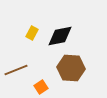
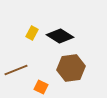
black diamond: rotated 44 degrees clockwise
brown hexagon: rotated 12 degrees counterclockwise
orange square: rotated 32 degrees counterclockwise
